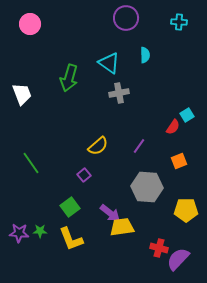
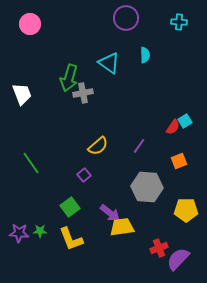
gray cross: moved 36 px left
cyan square: moved 2 px left, 6 px down
red cross: rotated 36 degrees counterclockwise
